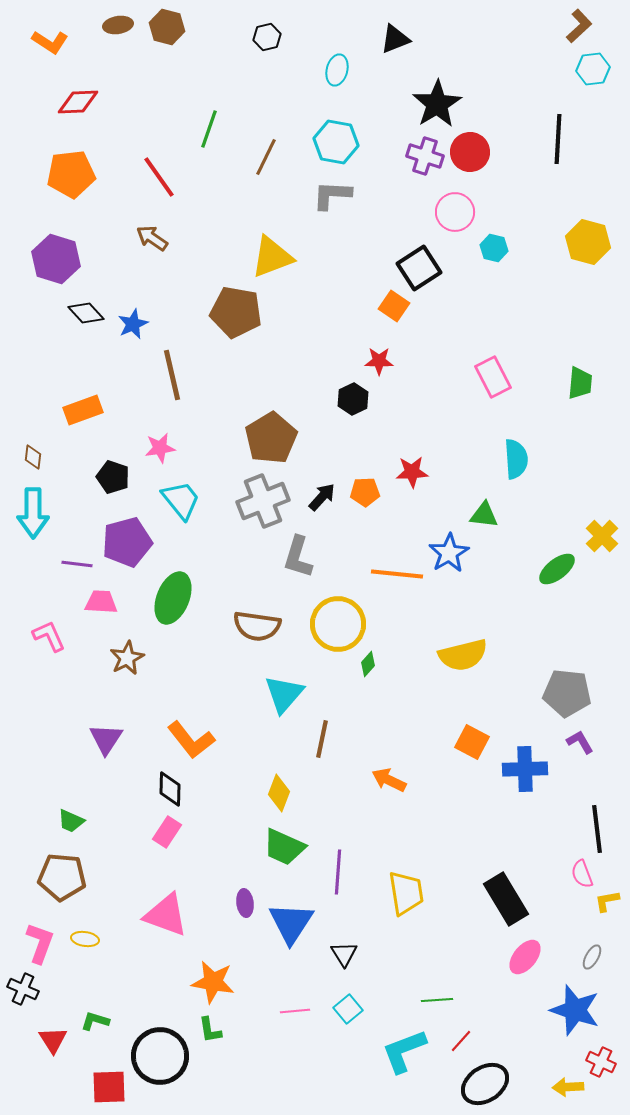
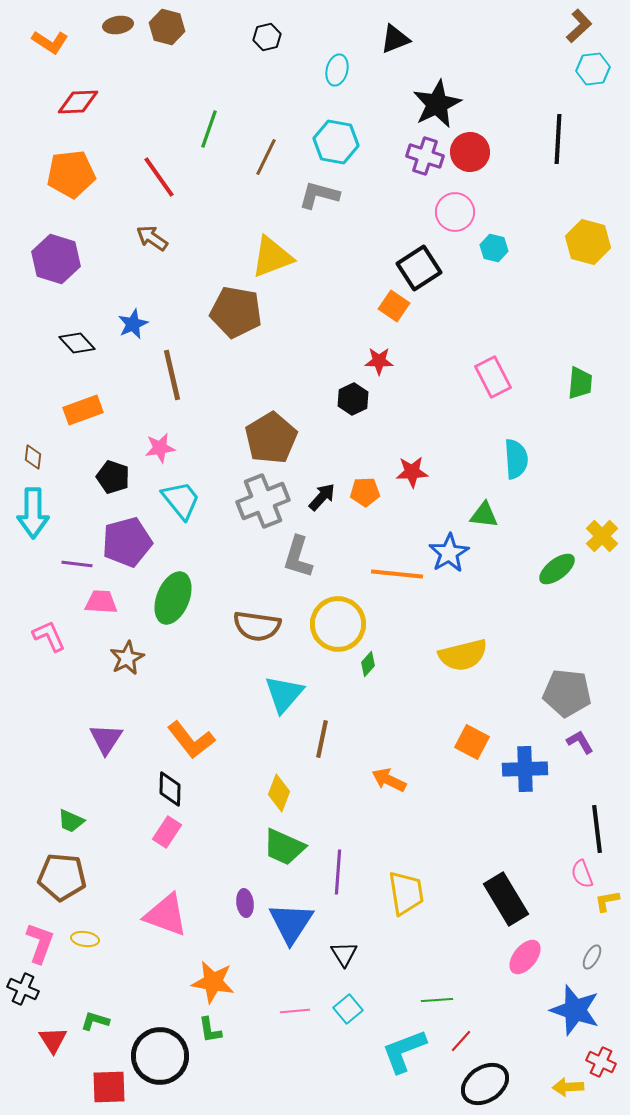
black star at (437, 104): rotated 6 degrees clockwise
gray L-shape at (332, 195): moved 13 px left; rotated 12 degrees clockwise
black diamond at (86, 313): moved 9 px left, 30 px down
